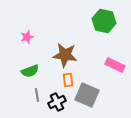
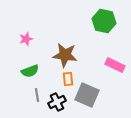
pink star: moved 1 px left, 2 px down
orange rectangle: moved 1 px up
